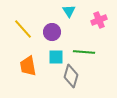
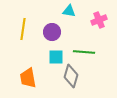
cyan triangle: rotated 48 degrees counterclockwise
yellow line: rotated 50 degrees clockwise
orange trapezoid: moved 12 px down
